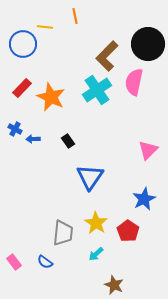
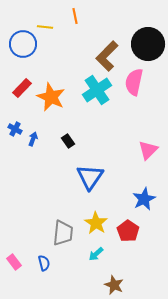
blue arrow: rotated 112 degrees clockwise
blue semicircle: moved 1 px left, 1 px down; rotated 140 degrees counterclockwise
